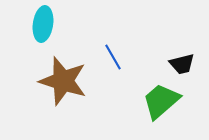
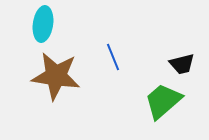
blue line: rotated 8 degrees clockwise
brown star: moved 7 px left, 5 px up; rotated 9 degrees counterclockwise
green trapezoid: moved 2 px right
